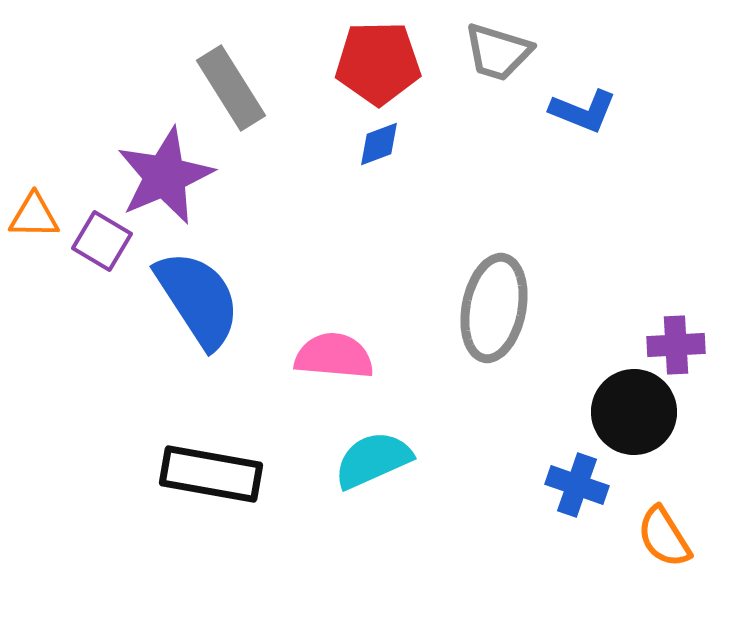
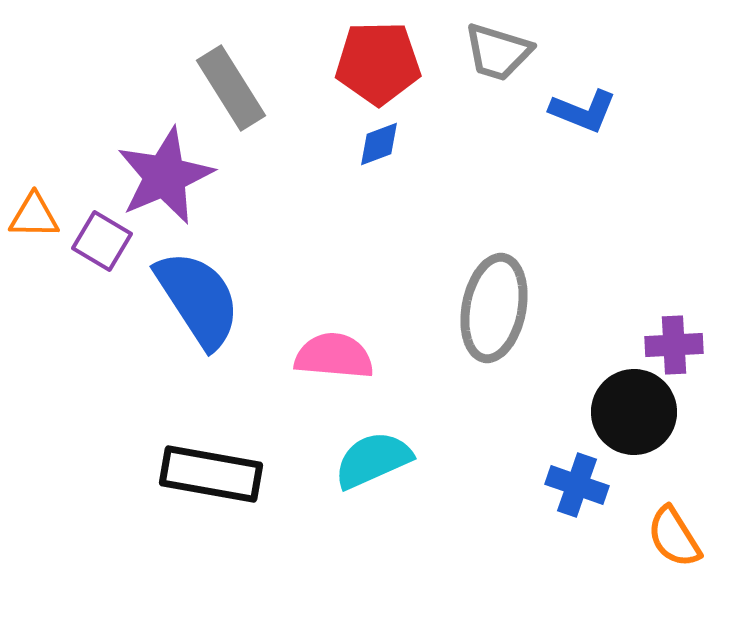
purple cross: moved 2 px left
orange semicircle: moved 10 px right
